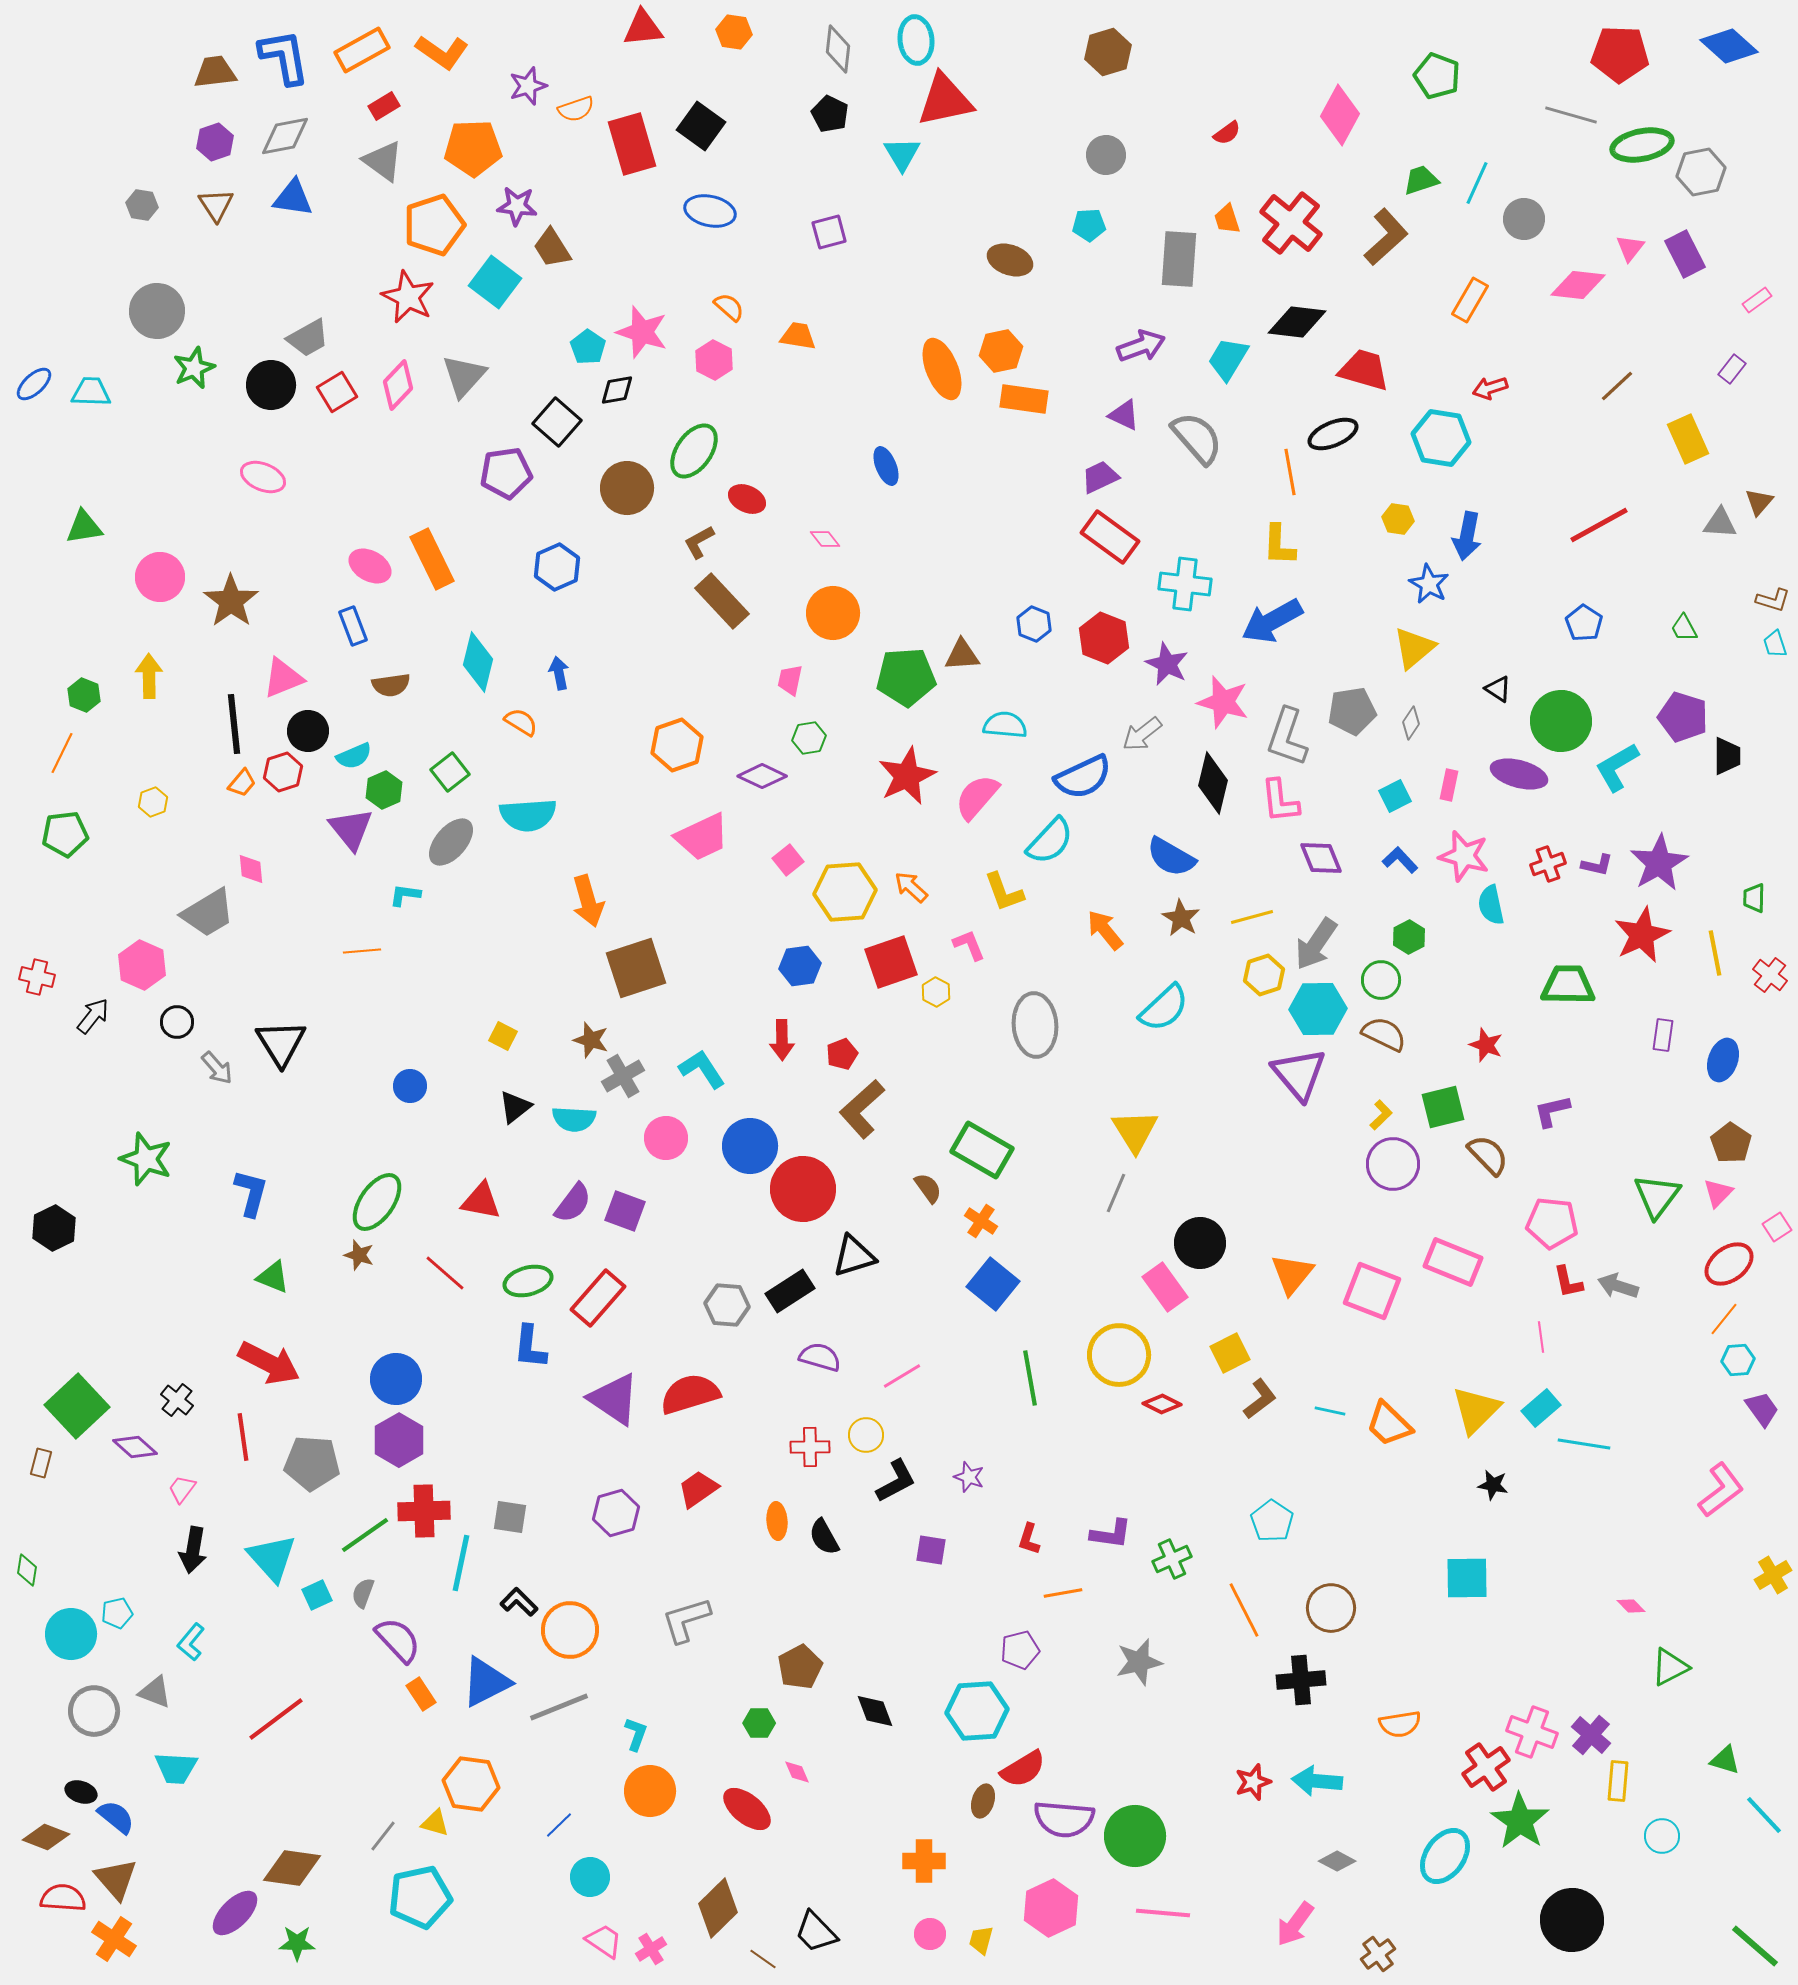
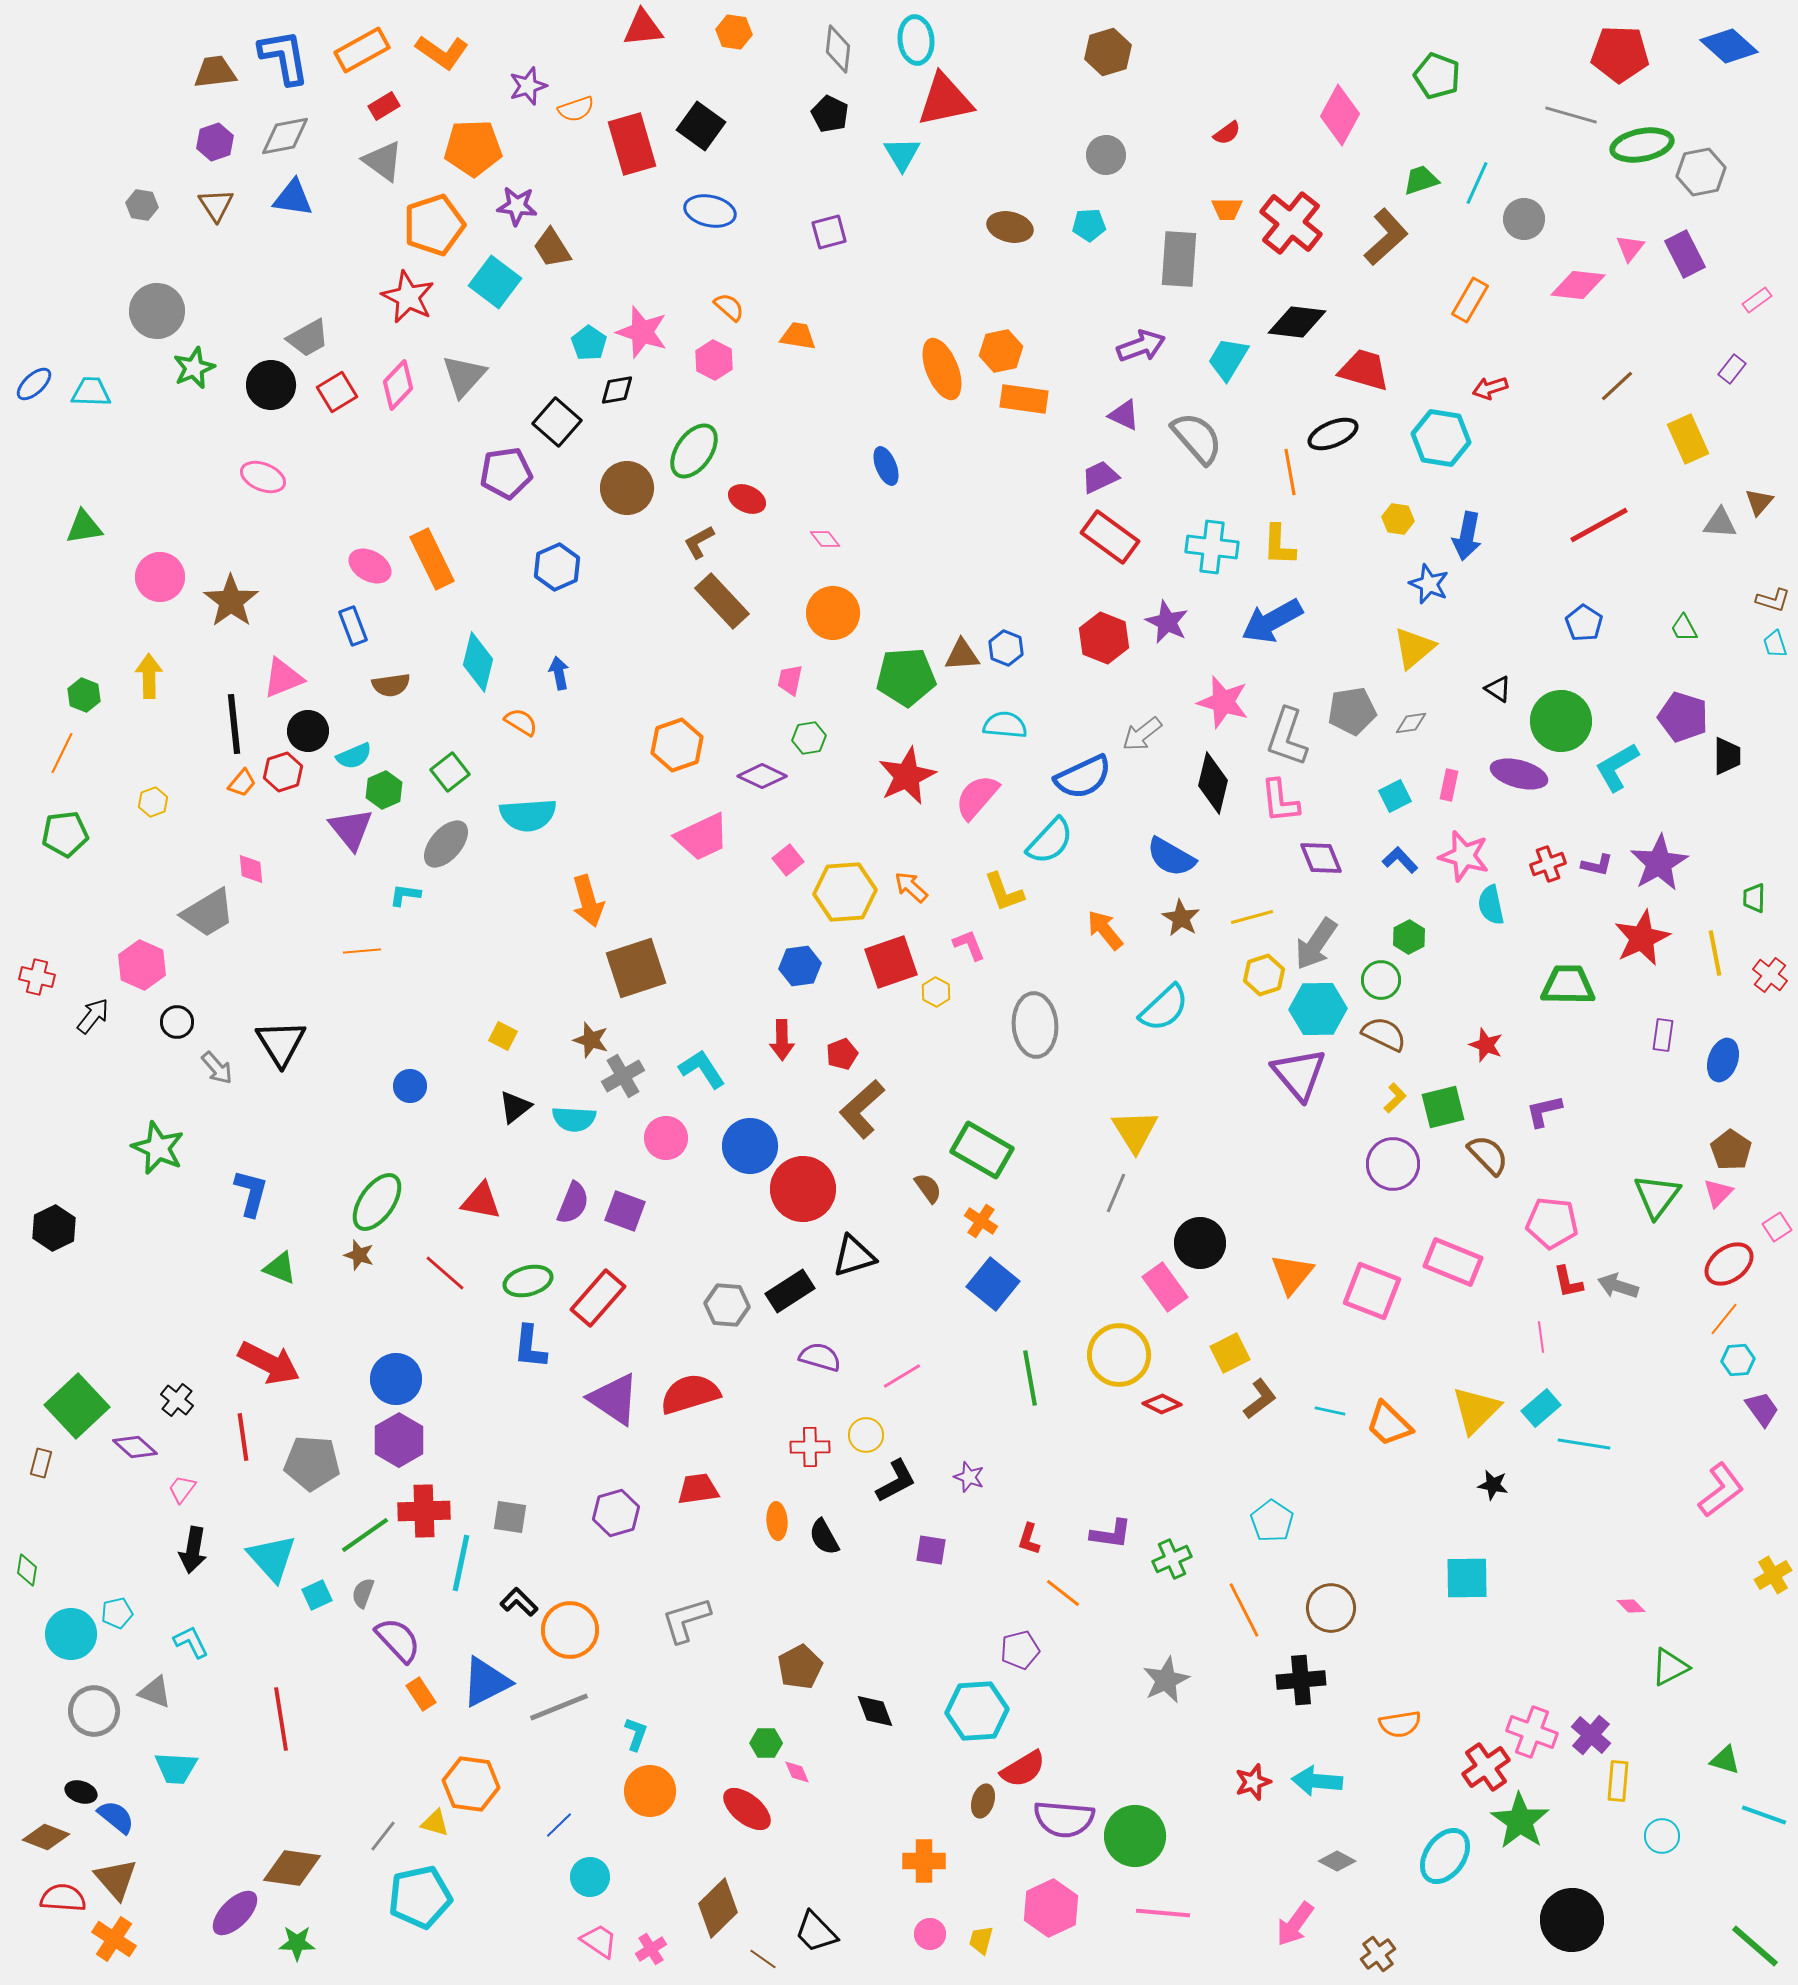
orange trapezoid at (1227, 219): moved 10 px up; rotated 72 degrees counterclockwise
brown ellipse at (1010, 260): moved 33 px up; rotated 6 degrees counterclockwise
cyan pentagon at (588, 347): moved 1 px right, 4 px up
cyan cross at (1185, 584): moved 27 px right, 37 px up
blue star at (1429, 584): rotated 6 degrees counterclockwise
blue hexagon at (1034, 624): moved 28 px left, 24 px down
purple star at (1167, 664): moved 42 px up
gray diamond at (1411, 723): rotated 48 degrees clockwise
gray ellipse at (451, 842): moved 5 px left, 2 px down
red star at (1642, 935): moved 3 px down
purple L-shape at (1552, 1111): moved 8 px left
yellow L-shape at (1381, 1115): moved 14 px right, 17 px up
brown pentagon at (1731, 1143): moved 7 px down
green star at (146, 1159): moved 12 px right, 11 px up; rotated 4 degrees clockwise
purple semicircle at (573, 1203): rotated 15 degrees counterclockwise
green triangle at (273, 1277): moved 7 px right, 9 px up
red trapezoid at (698, 1489): rotated 27 degrees clockwise
orange line at (1063, 1593): rotated 48 degrees clockwise
cyan L-shape at (191, 1642): rotated 114 degrees clockwise
gray star at (1139, 1662): moved 27 px right, 18 px down; rotated 12 degrees counterclockwise
red line at (276, 1719): moved 5 px right; rotated 62 degrees counterclockwise
green hexagon at (759, 1723): moved 7 px right, 20 px down
cyan line at (1764, 1815): rotated 27 degrees counterclockwise
pink trapezoid at (604, 1941): moved 5 px left
